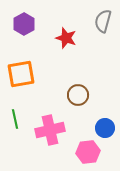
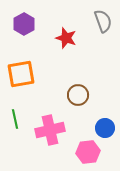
gray semicircle: rotated 145 degrees clockwise
